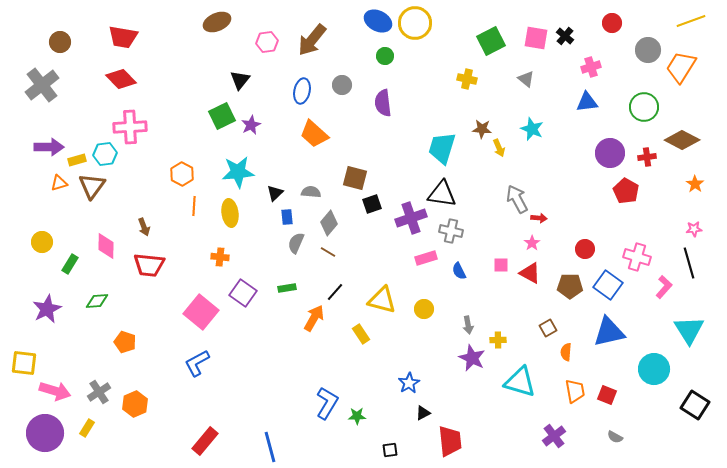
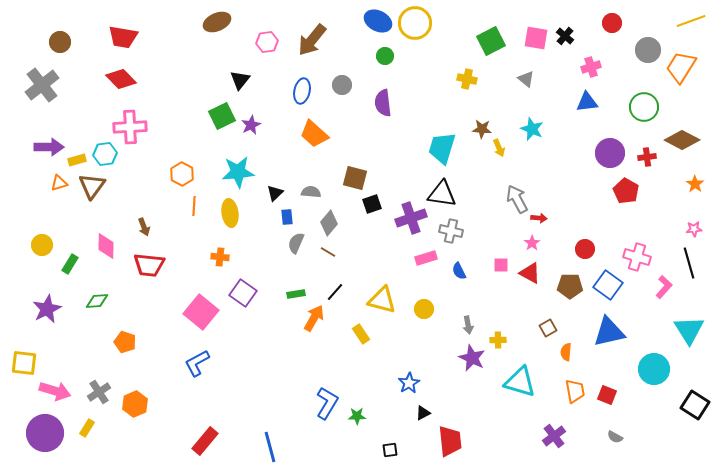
yellow circle at (42, 242): moved 3 px down
green rectangle at (287, 288): moved 9 px right, 6 px down
